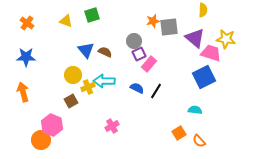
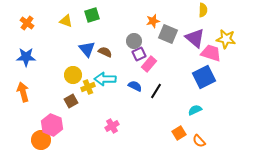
gray square: moved 1 px left, 7 px down; rotated 30 degrees clockwise
blue triangle: moved 1 px right, 1 px up
cyan arrow: moved 1 px right, 2 px up
blue semicircle: moved 2 px left, 2 px up
cyan semicircle: rotated 32 degrees counterclockwise
